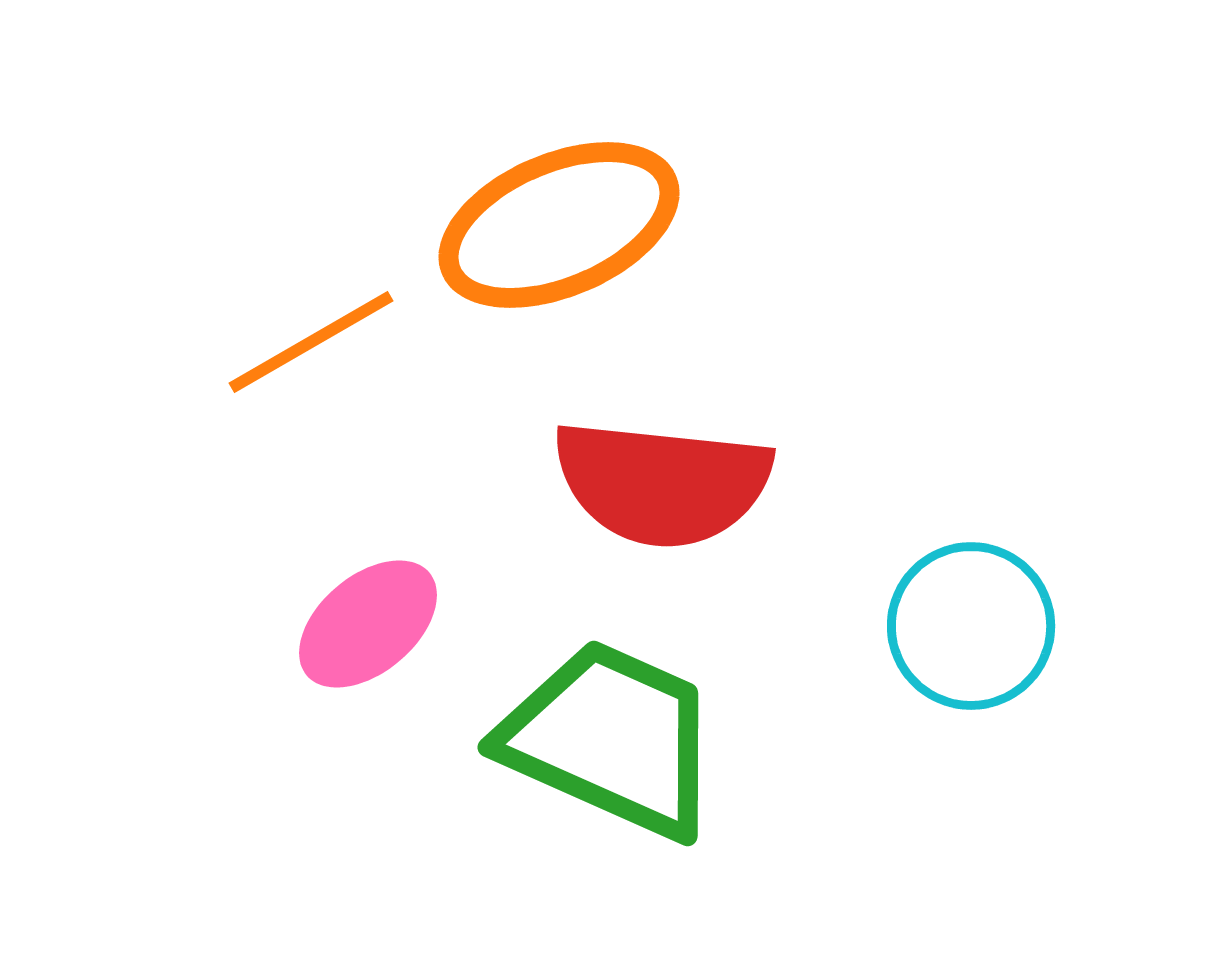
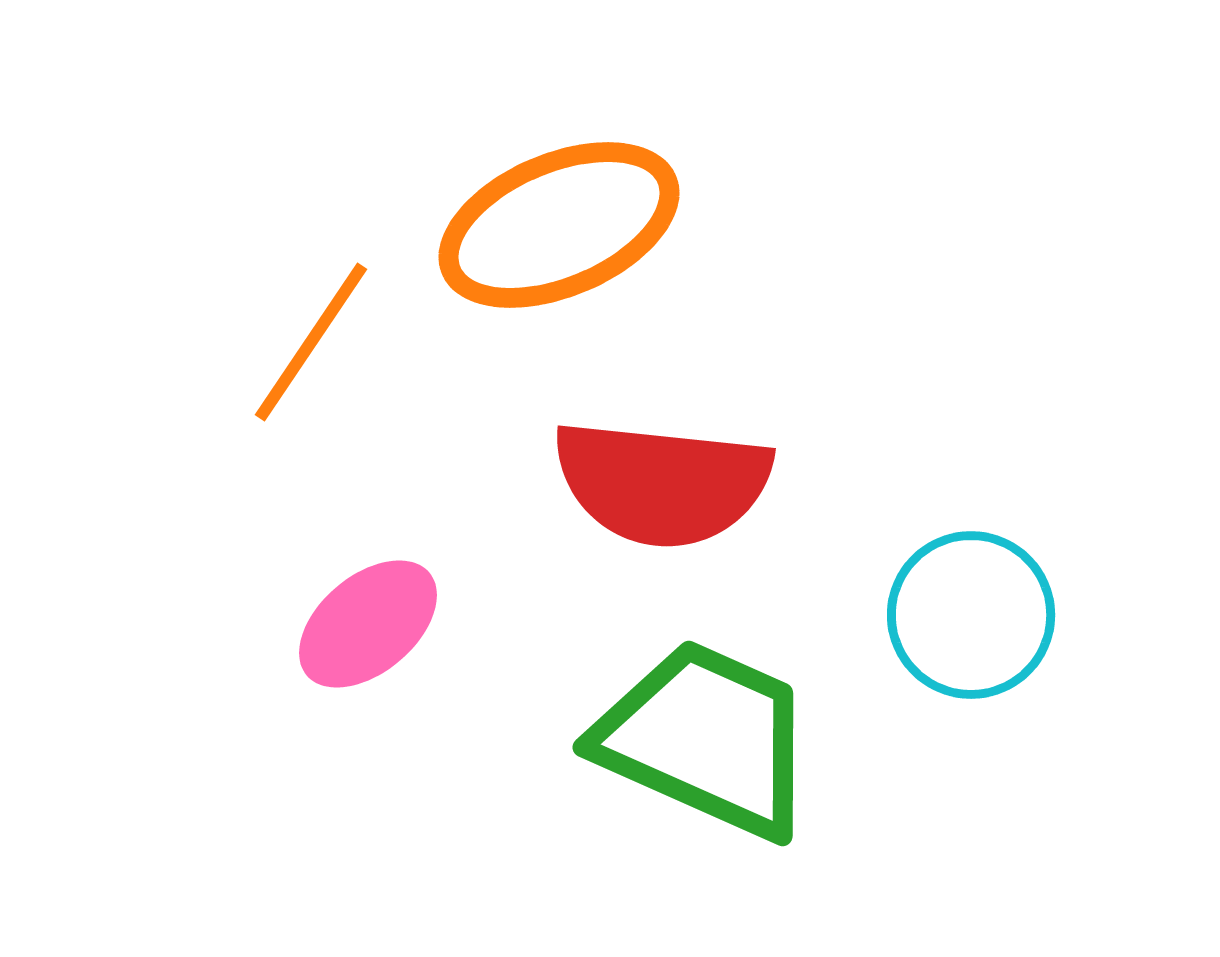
orange line: rotated 26 degrees counterclockwise
cyan circle: moved 11 px up
green trapezoid: moved 95 px right
